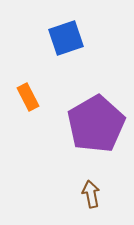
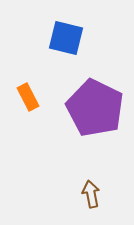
blue square: rotated 33 degrees clockwise
purple pentagon: moved 1 px left, 16 px up; rotated 16 degrees counterclockwise
